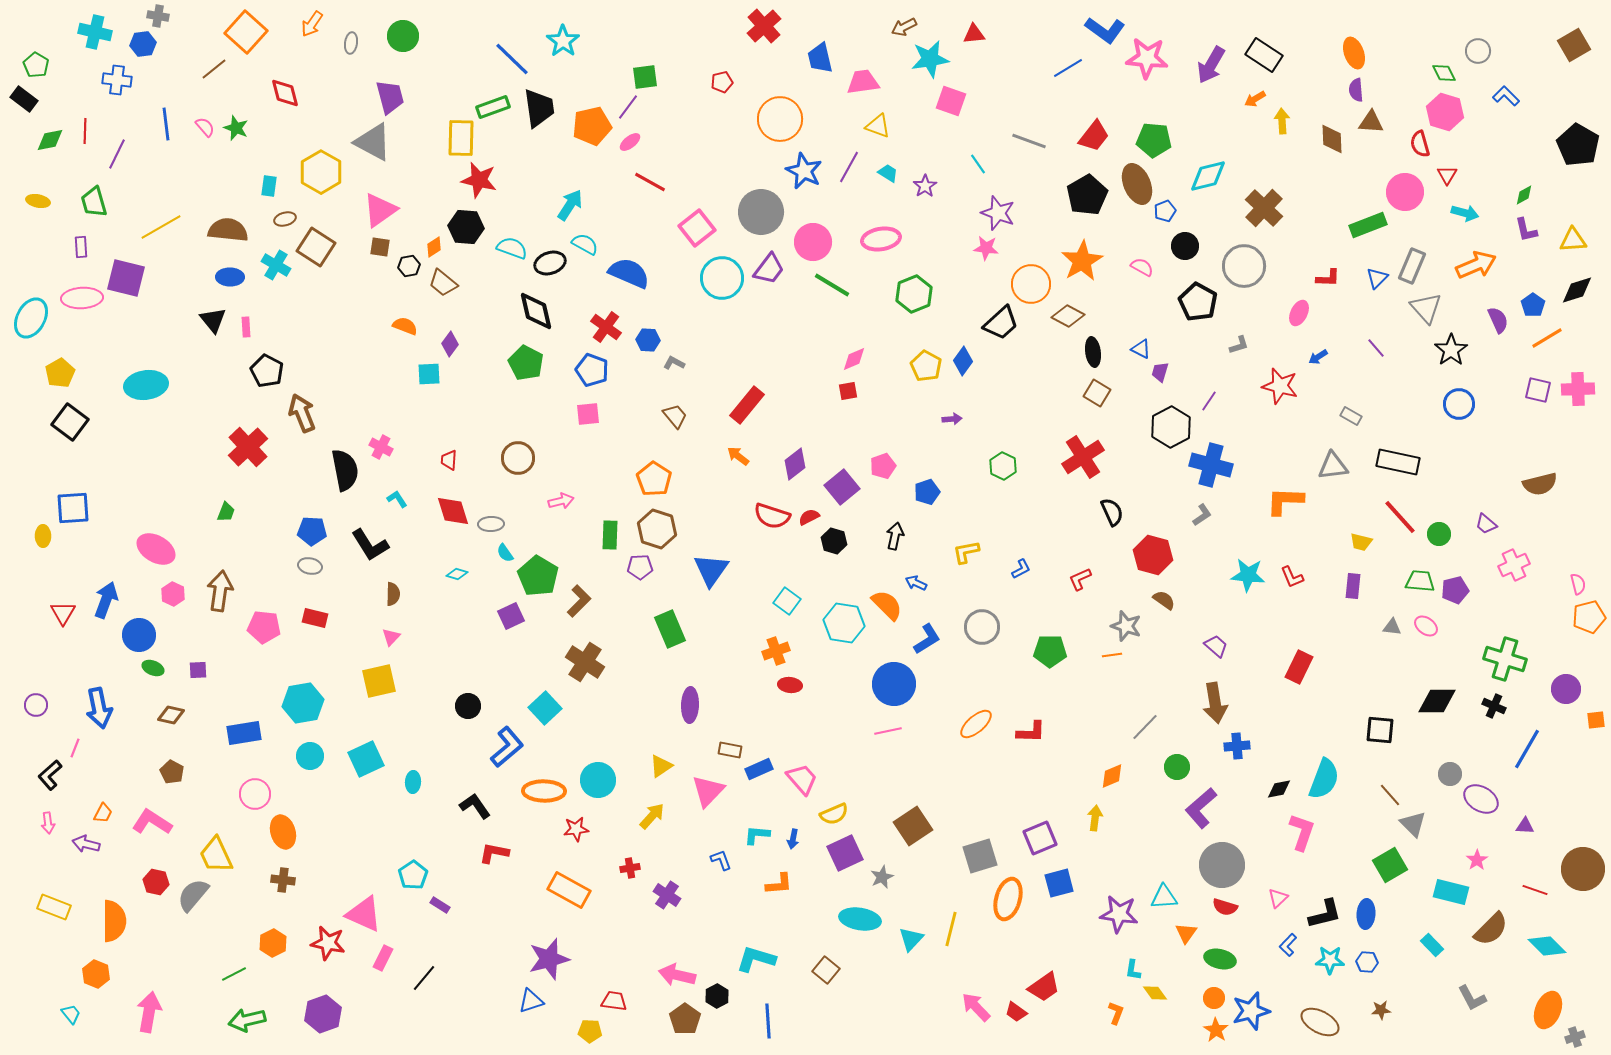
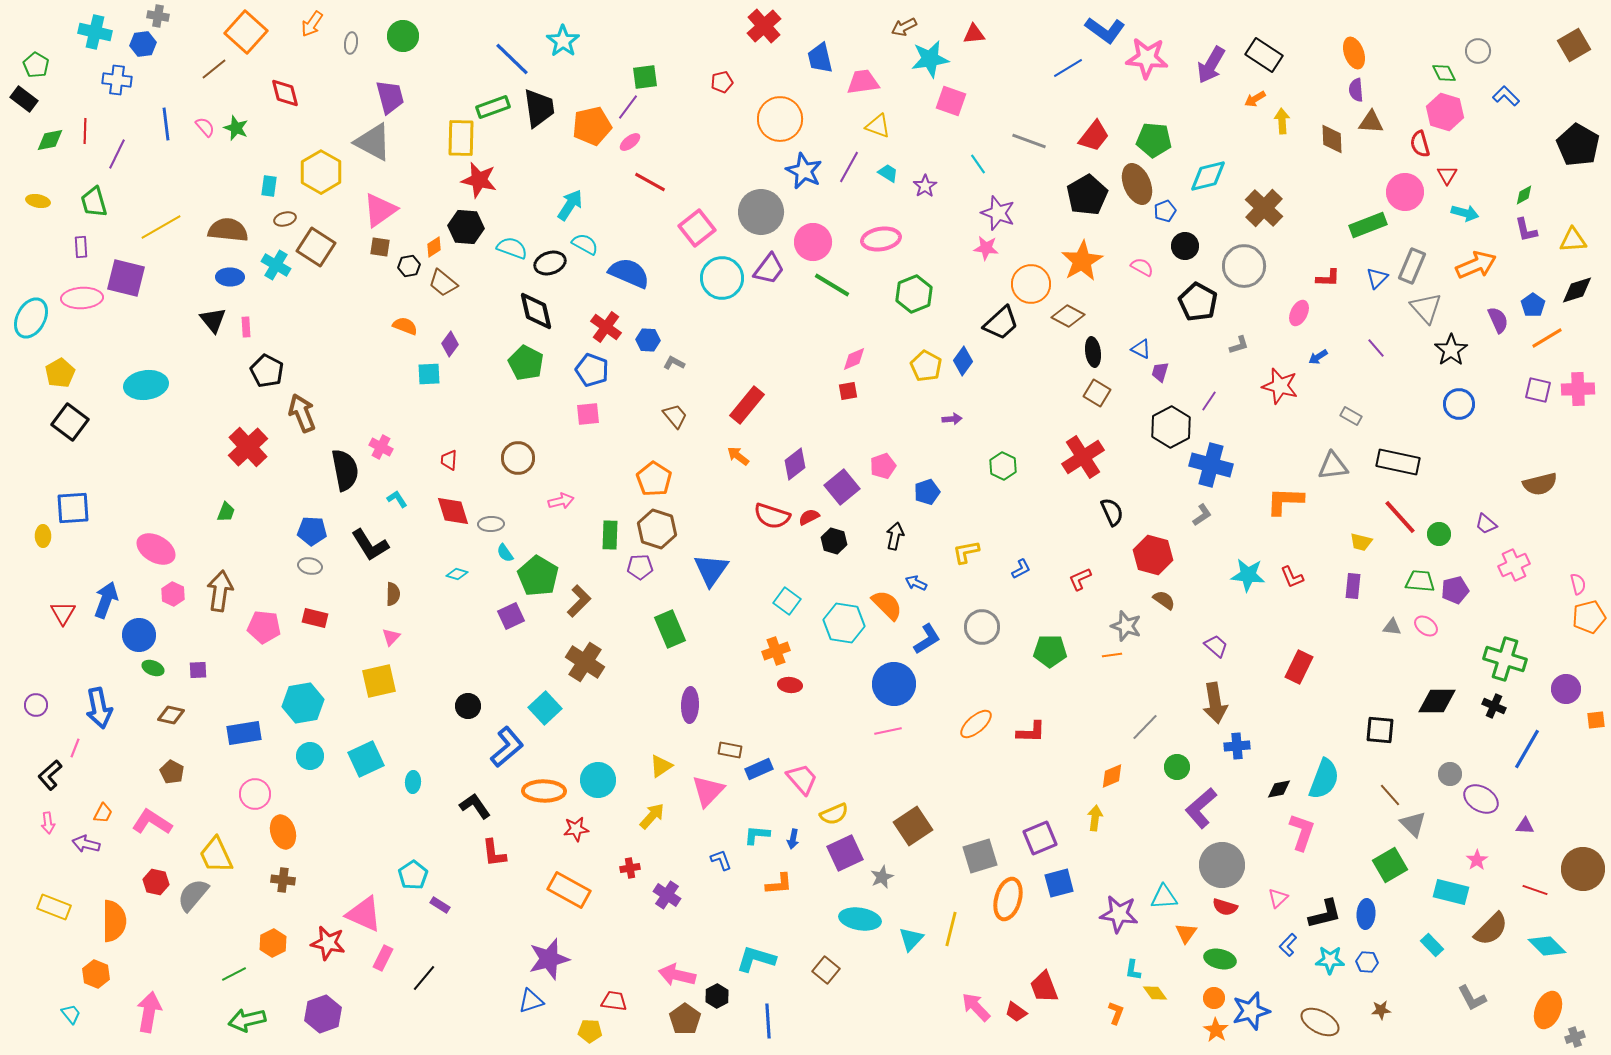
red L-shape at (494, 853): rotated 108 degrees counterclockwise
red trapezoid at (1044, 987): rotated 104 degrees clockwise
